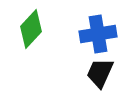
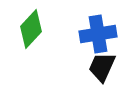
black trapezoid: moved 2 px right, 6 px up
